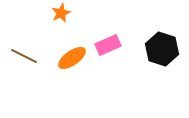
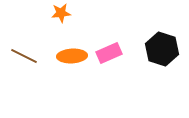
orange star: rotated 18 degrees clockwise
pink rectangle: moved 1 px right, 8 px down
orange ellipse: moved 2 px up; rotated 32 degrees clockwise
